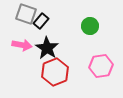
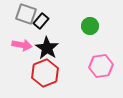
red hexagon: moved 10 px left, 1 px down
